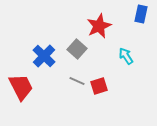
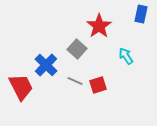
red star: rotated 10 degrees counterclockwise
blue cross: moved 2 px right, 9 px down
gray line: moved 2 px left
red square: moved 1 px left, 1 px up
